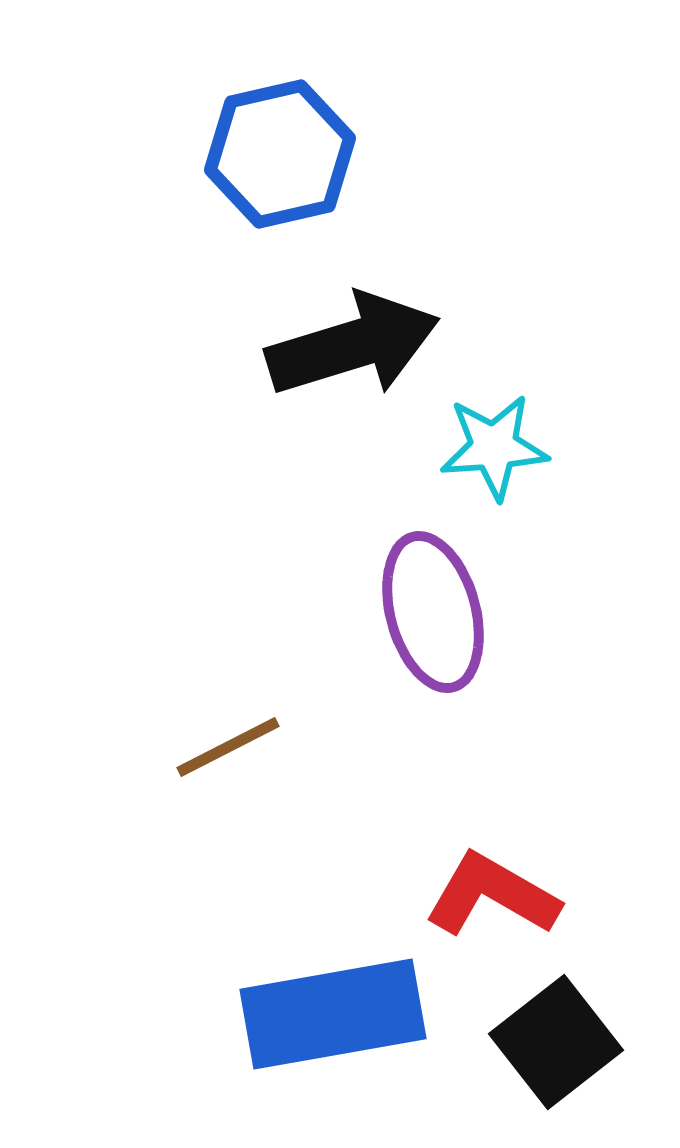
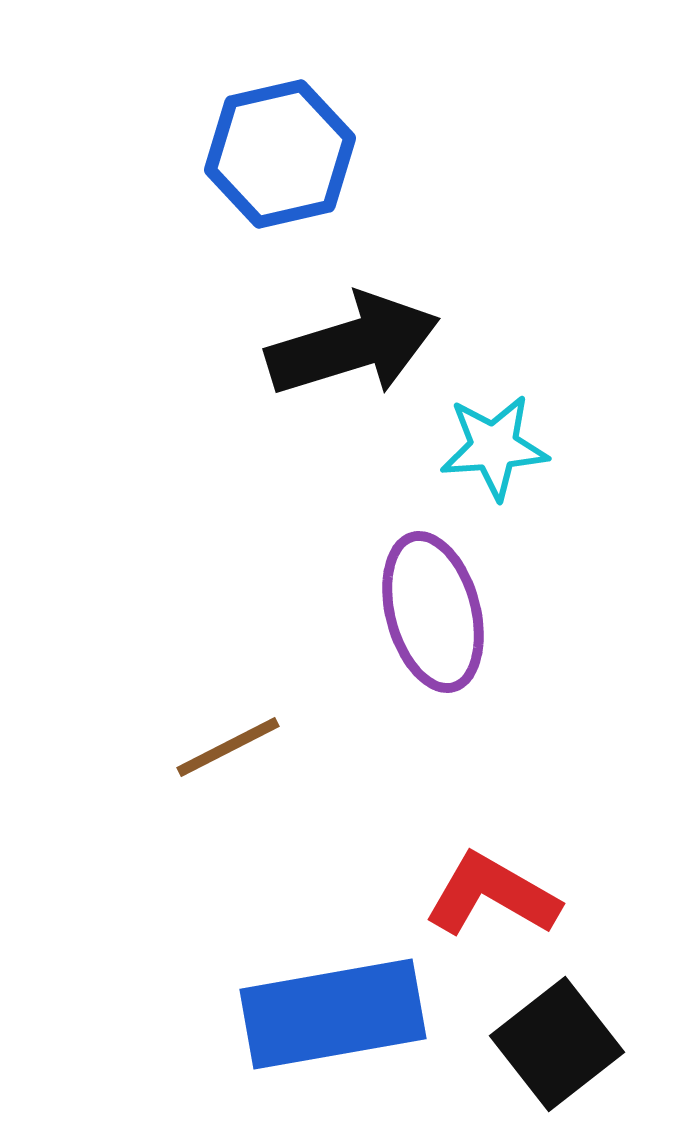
black square: moved 1 px right, 2 px down
